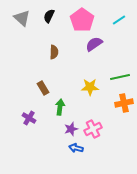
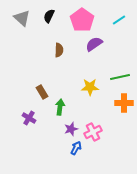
brown semicircle: moved 5 px right, 2 px up
brown rectangle: moved 1 px left, 4 px down
orange cross: rotated 12 degrees clockwise
pink cross: moved 3 px down
blue arrow: rotated 104 degrees clockwise
